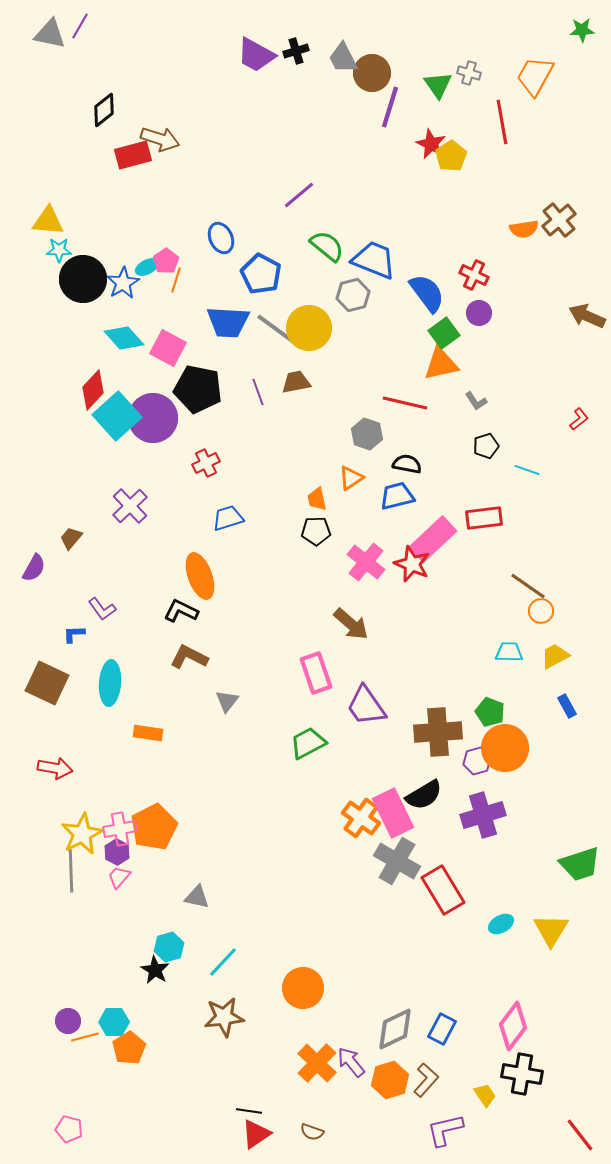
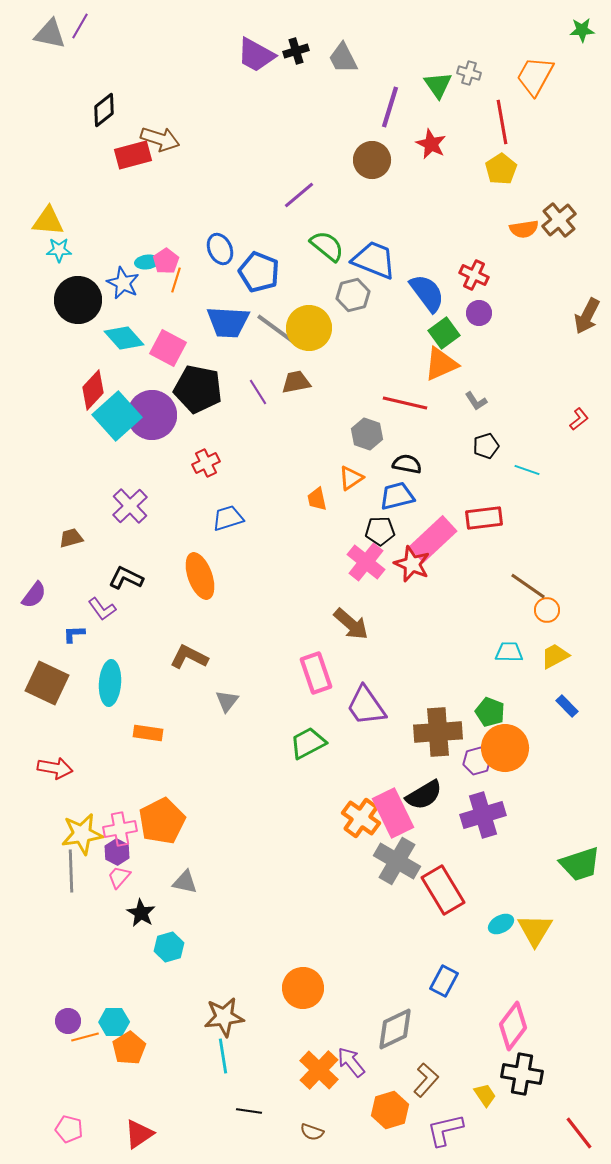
brown circle at (372, 73): moved 87 px down
yellow pentagon at (451, 156): moved 50 px right, 13 px down
blue ellipse at (221, 238): moved 1 px left, 11 px down
cyan ellipse at (147, 267): moved 5 px up; rotated 20 degrees clockwise
blue pentagon at (261, 274): moved 2 px left, 2 px up; rotated 6 degrees counterclockwise
black circle at (83, 279): moved 5 px left, 21 px down
blue star at (123, 283): rotated 16 degrees counterclockwise
brown arrow at (587, 316): rotated 87 degrees counterclockwise
orange triangle at (441, 364): rotated 12 degrees counterclockwise
purple line at (258, 392): rotated 12 degrees counterclockwise
purple circle at (153, 418): moved 1 px left, 3 px up
black pentagon at (316, 531): moved 64 px right
brown trapezoid at (71, 538): rotated 35 degrees clockwise
purple semicircle at (34, 568): moved 27 px down; rotated 8 degrees clockwise
black L-shape at (181, 611): moved 55 px left, 33 px up
orange circle at (541, 611): moved 6 px right, 1 px up
blue rectangle at (567, 706): rotated 15 degrees counterclockwise
orange pentagon at (154, 827): moved 8 px right, 6 px up
yellow star at (82, 834): rotated 18 degrees clockwise
gray triangle at (197, 897): moved 12 px left, 15 px up
yellow triangle at (551, 930): moved 16 px left
cyan line at (223, 962): moved 94 px down; rotated 52 degrees counterclockwise
black star at (155, 970): moved 14 px left, 57 px up
blue rectangle at (442, 1029): moved 2 px right, 48 px up
orange cross at (317, 1063): moved 2 px right, 7 px down
orange hexagon at (390, 1080): moved 30 px down
red triangle at (256, 1134): moved 117 px left
red line at (580, 1135): moved 1 px left, 2 px up
